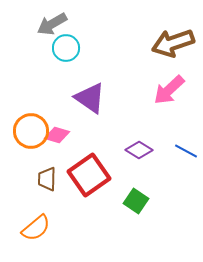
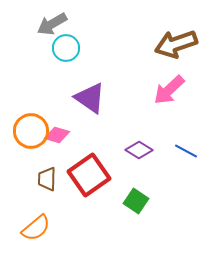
brown arrow: moved 3 px right, 1 px down
